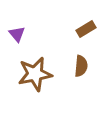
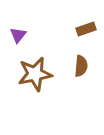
brown rectangle: rotated 12 degrees clockwise
purple triangle: moved 1 px right, 1 px down; rotated 18 degrees clockwise
